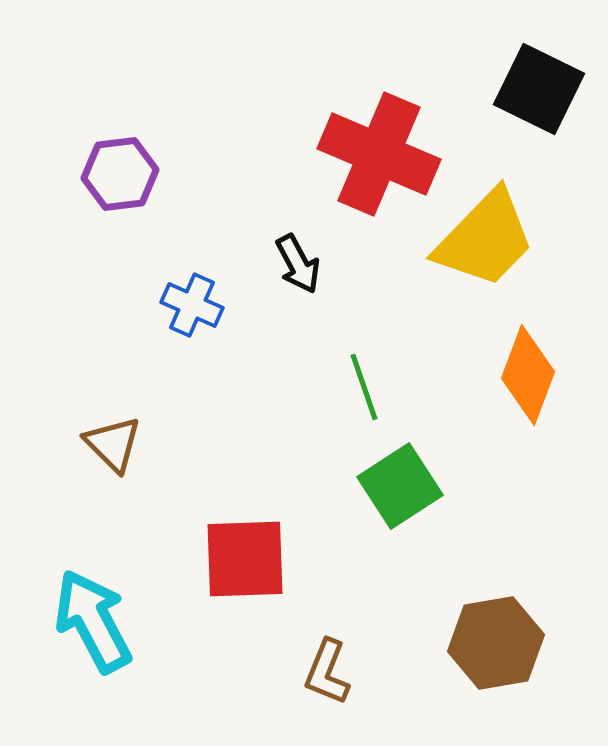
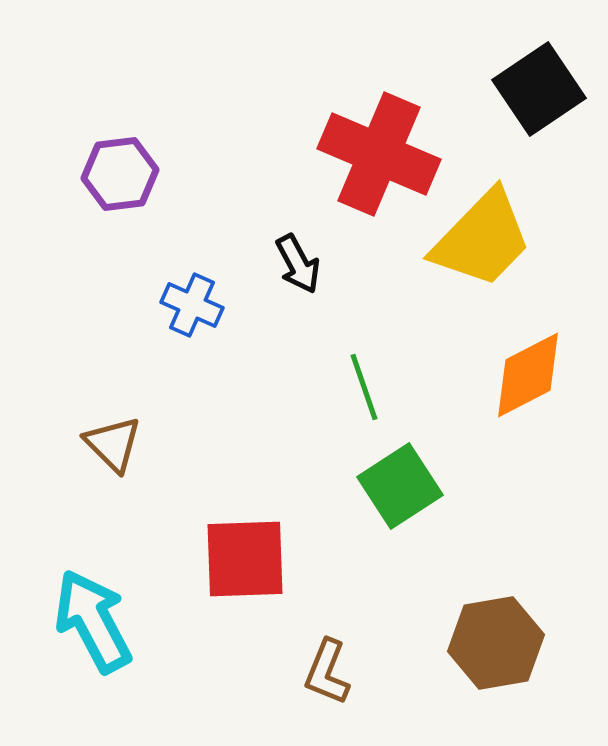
black square: rotated 30 degrees clockwise
yellow trapezoid: moved 3 px left
orange diamond: rotated 42 degrees clockwise
